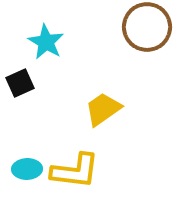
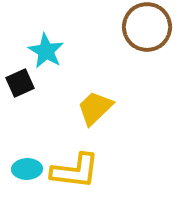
cyan star: moved 9 px down
yellow trapezoid: moved 8 px left, 1 px up; rotated 9 degrees counterclockwise
